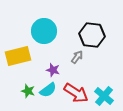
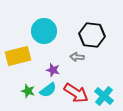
gray arrow: rotated 120 degrees counterclockwise
